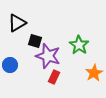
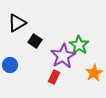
black square: rotated 16 degrees clockwise
purple star: moved 15 px right; rotated 25 degrees clockwise
